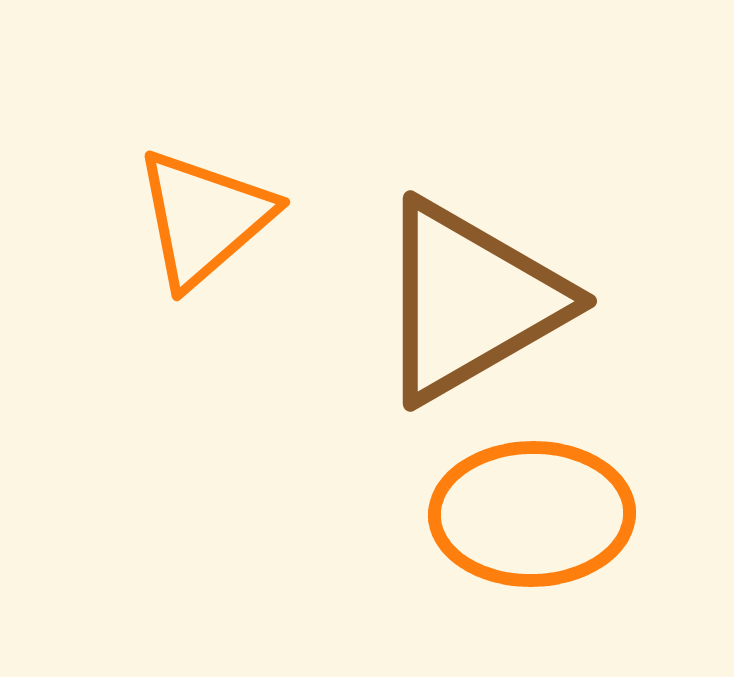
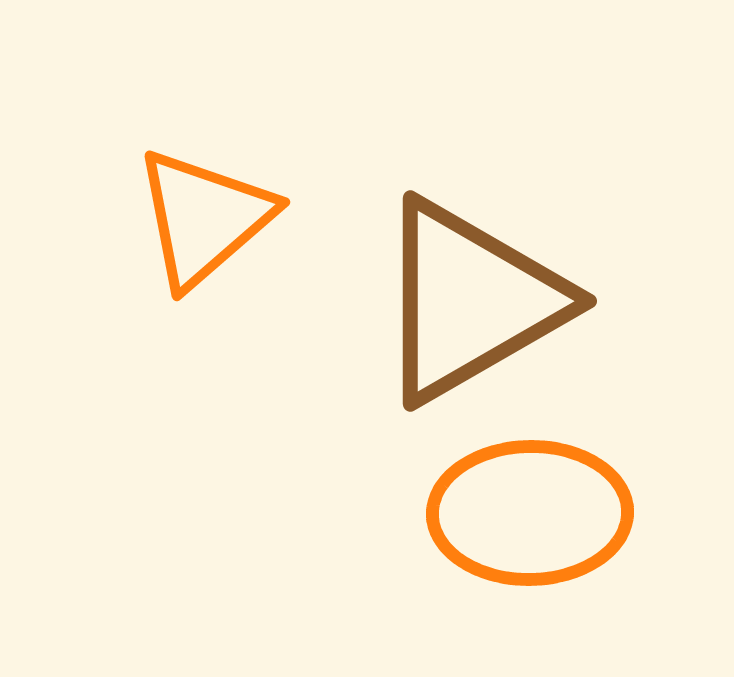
orange ellipse: moved 2 px left, 1 px up
